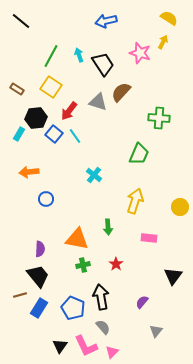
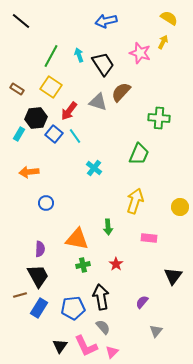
cyan cross at (94, 175): moved 7 px up
blue circle at (46, 199): moved 4 px down
black trapezoid at (38, 276): rotated 10 degrees clockwise
blue pentagon at (73, 308): rotated 30 degrees counterclockwise
